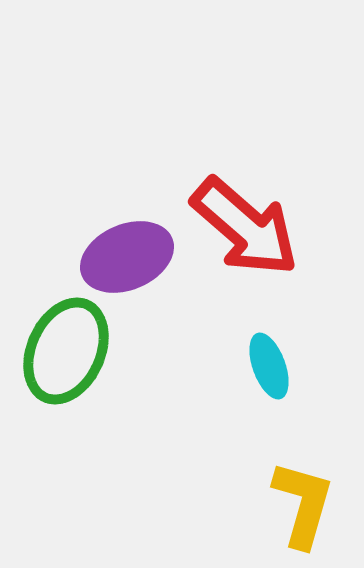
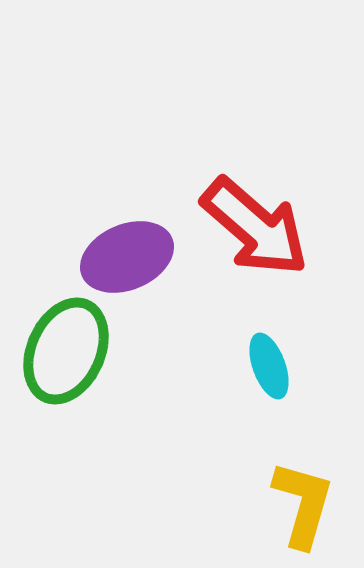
red arrow: moved 10 px right
